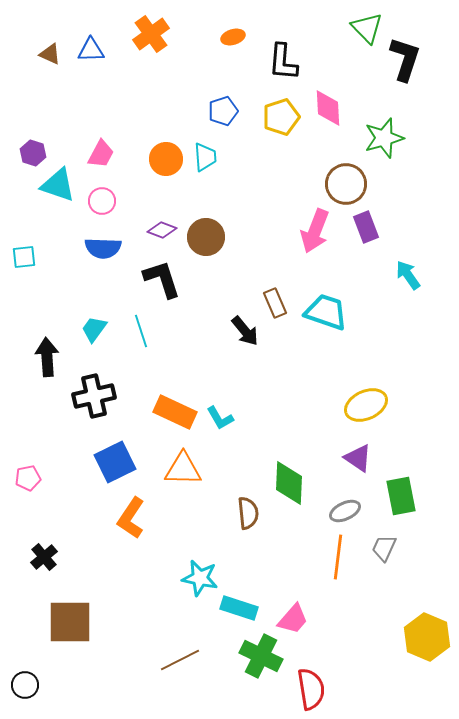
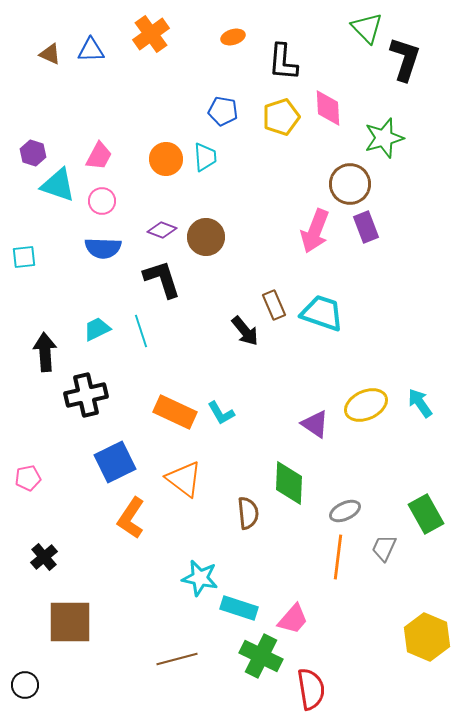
blue pentagon at (223, 111): rotated 28 degrees clockwise
pink trapezoid at (101, 154): moved 2 px left, 2 px down
brown circle at (346, 184): moved 4 px right
cyan arrow at (408, 275): moved 12 px right, 128 px down
brown rectangle at (275, 303): moved 1 px left, 2 px down
cyan trapezoid at (326, 312): moved 4 px left, 1 px down
cyan trapezoid at (94, 329): moved 3 px right; rotated 28 degrees clockwise
black arrow at (47, 357): moved 2 px left, 5 px up
black cross at (94, 396): moved 8 px left, 1 px up
cyan L-shape at (220, 418): moved 1 px right, 5 px up
purple triangle at (358, 458): moved 43 px left, 34 px up
orange triangle at (183, 469): moved 1 px right, 10 px down; rotated 36 degrees clockwise
green rectangle at (401, 496): moved 25 px right, 18 px down; rotated 18 degrees counterclockwise
brown line at (180, 660): moved 3 px left, 1 px up; rotated 12 degrees clockwise
